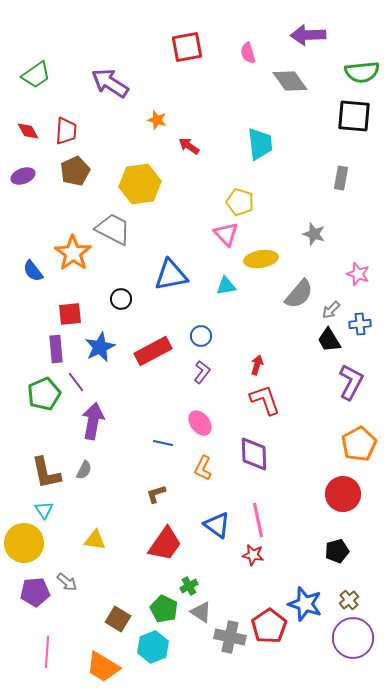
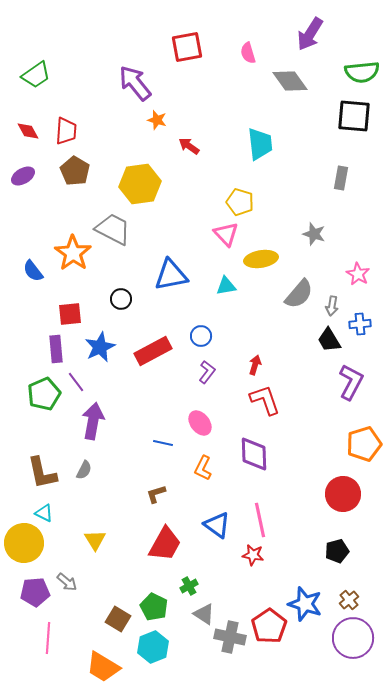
purple arrow at (308, 35): moved 2 px right, 1 px up; rotated 56 degrees counterclockwise
purple arrow at (110, 83): moved 25 px right; rotated 18 degrees clockwise
brown pentagon at (75, 171): rotated 16 degrees counterclockwise
purple ellipse at (23, 176): rotated 10 degrees counterclockwise
pink star at (358, 274): rotated 10 degrees clockwise
gray arrow at (331, 310): moved 1 px right, 4 px up; rotated 36 degrees counterclockwise
red arrow at (257, 365): moved 2 px left
purple L-shape at (202, 372): moved 5 px right
orange pentagon at (359, 444): moved 5 px right; rotated 12 degrees clockwise
brown L-shape at (46, 473): moved 4 px left
cyan triangle at (44, 510): moved 3 px down; rotated 30 degrees counterclockwise
pink line at (258, 520): moved 2 px right
yellow triangle at (95, 540): rotated 50 degrees clockwise
red trapezoid at (165, 544): rotated 6 degrees counterclockwise
green pentagon at (164, 609): moved 10 px left, 2 px up
gray triangle at (201, 612): moved 3 px right, 2 px down
pink line at (47, 652): moved 1 px right, 14 px up
